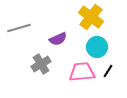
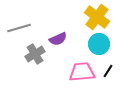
yellow cross: moved 6 px right
cyan circle: moved 2 px right, 3 px up
gray cross: moved 6 px left, 10 px up
